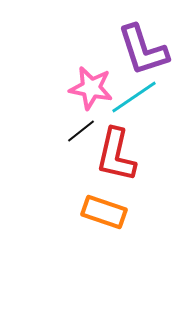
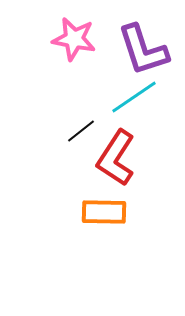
pink star: moved 17 px left, 49 px up
red L-shape: moved 3 px down; rotated 20 degrees clockwise
orange rectangle: rotated 18 degrees counterclockwise
